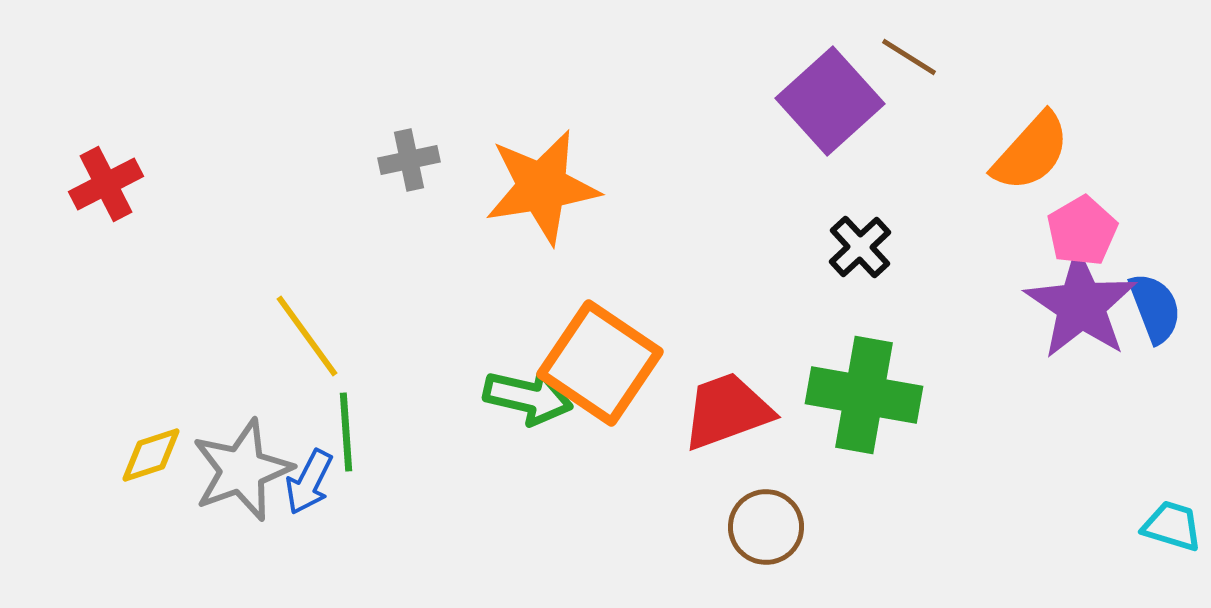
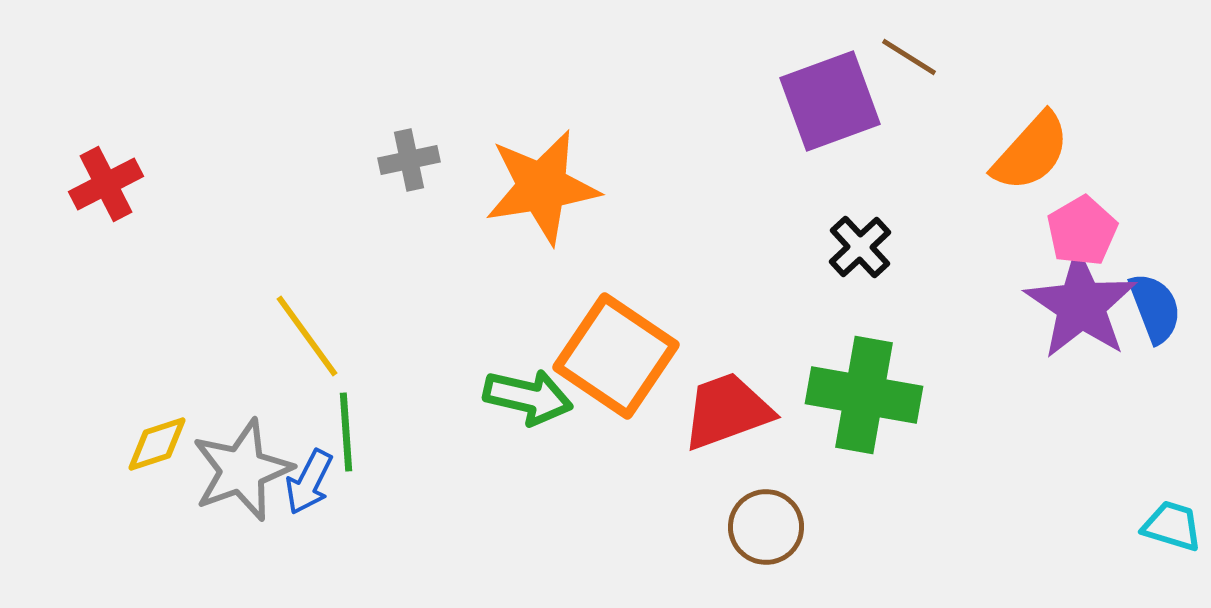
purple square: rotated 22 degrees clockwise
orange square: moved 16 px right, 7 px up
yellow diamond: moved 6 px right, 11 px up
